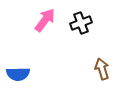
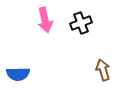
pink arrow: rotated 130 degrees clockwise
brown arrow: moved 1 px right, 1 px down
